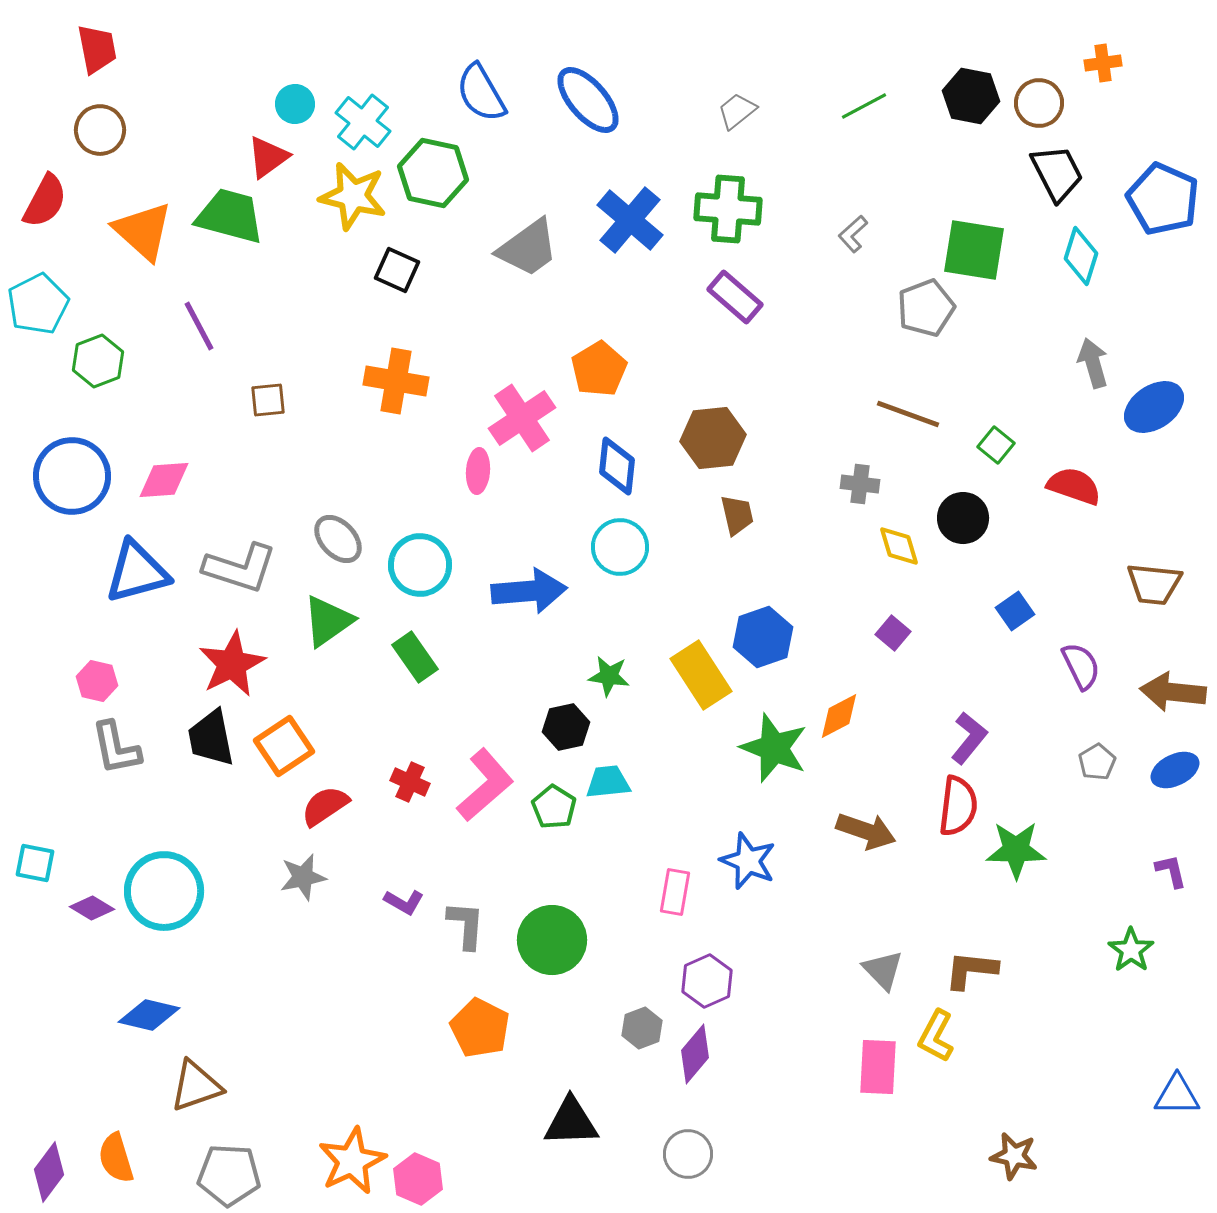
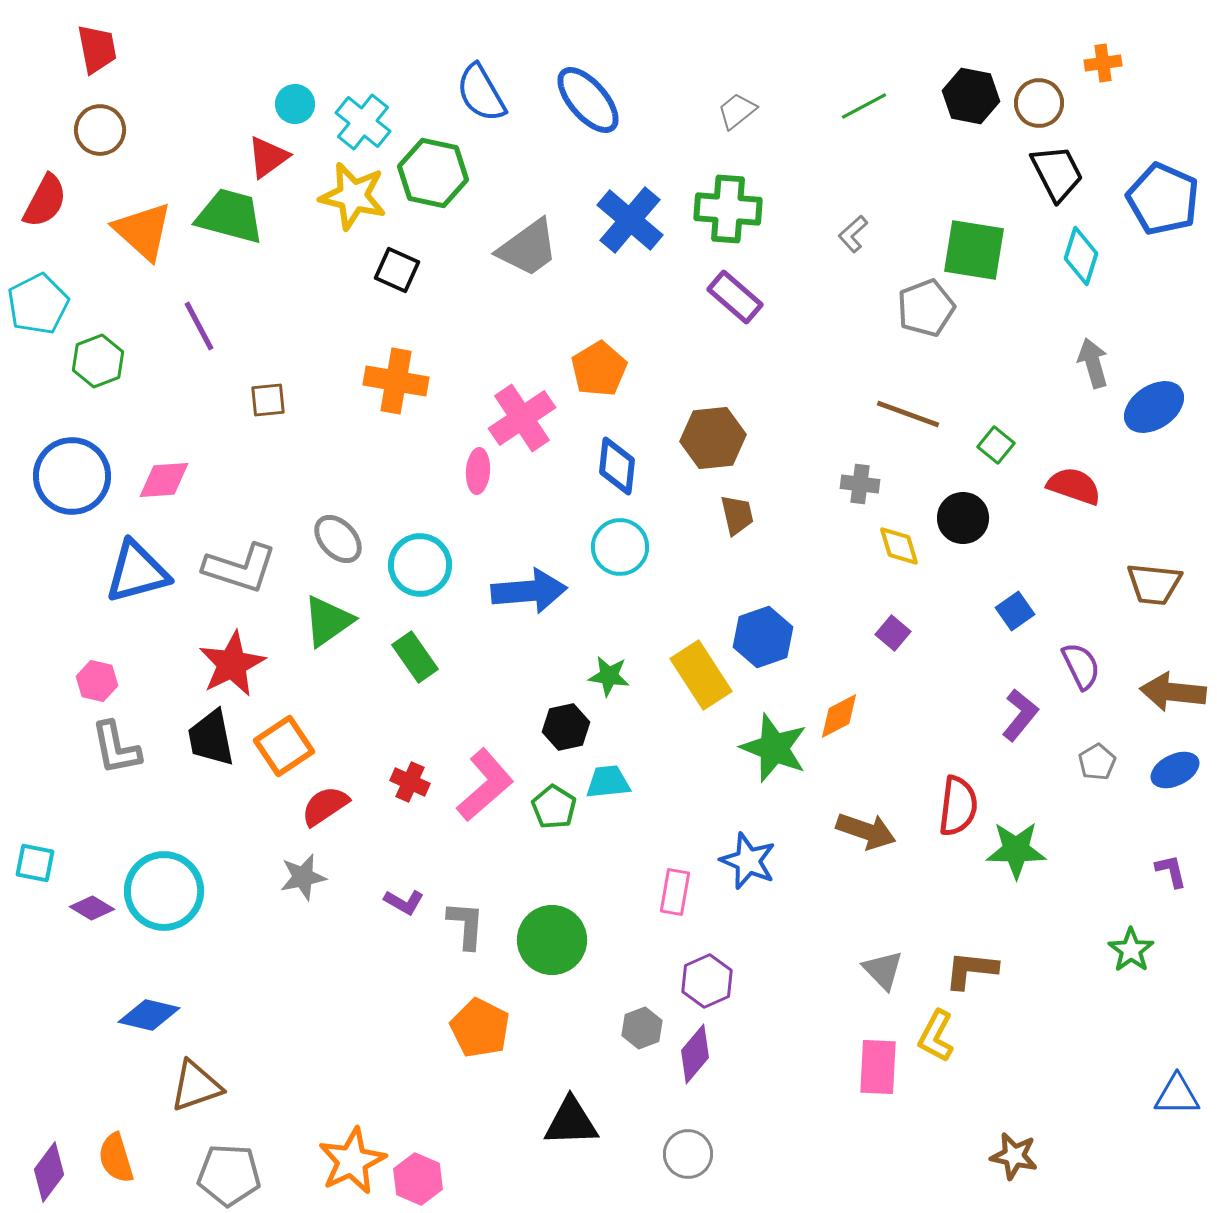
purple L-shape at (969, 738): moved 51 px right, 23 px up
